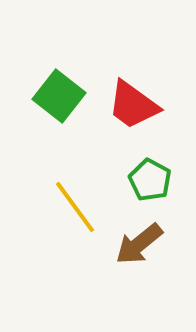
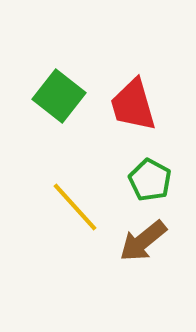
red trapezoid: rotated 38 degrees clockwise
yellow line: rotated 6 degrees counterclockwise
brown arrow: moved 4 px right, 3 px up
